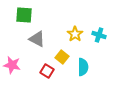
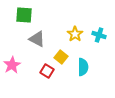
yellow square: moved 1 px left
pink star: rotated 30 degrees clockwise
